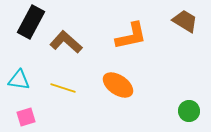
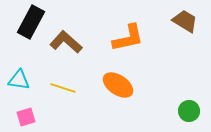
orange L-shape: moved 3 px left, 2 px down
